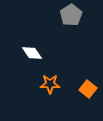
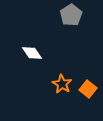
orange star: moved 12 px right; rotated 30 degrees clockwise
